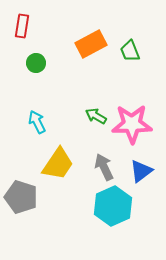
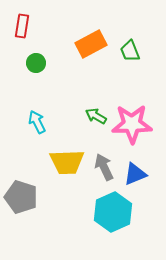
yellow trapezoid: moved 9 px right, 2 px up; rotated 54 degrees clockwise
blue triangle: moved 6 px left, 3 px down; rotated 15 degrees clockwise
cyan hexagon: moved 6 px down
